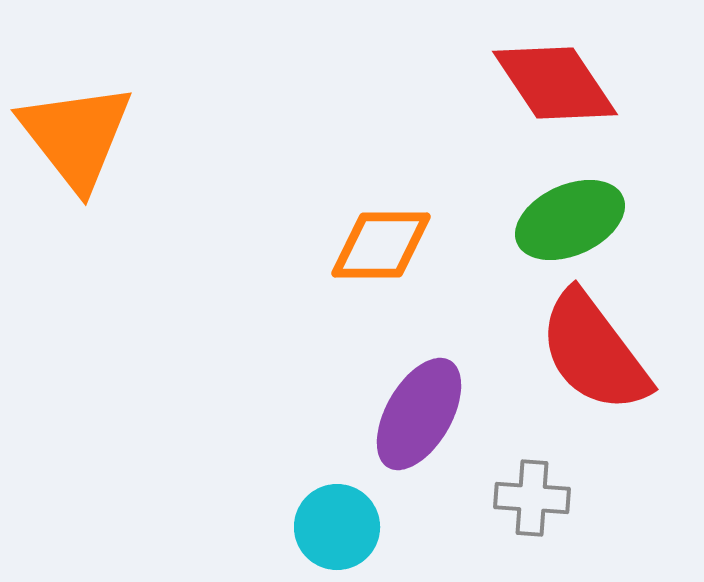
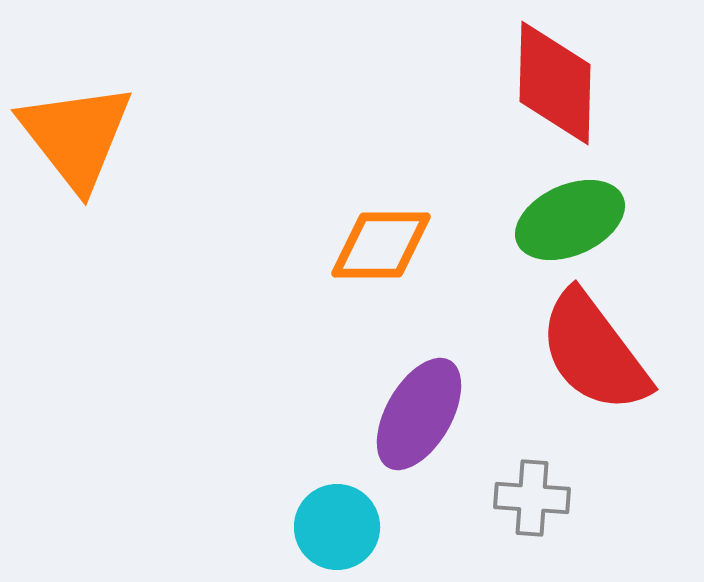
red diamond: rotated 35 degrees clockwise
